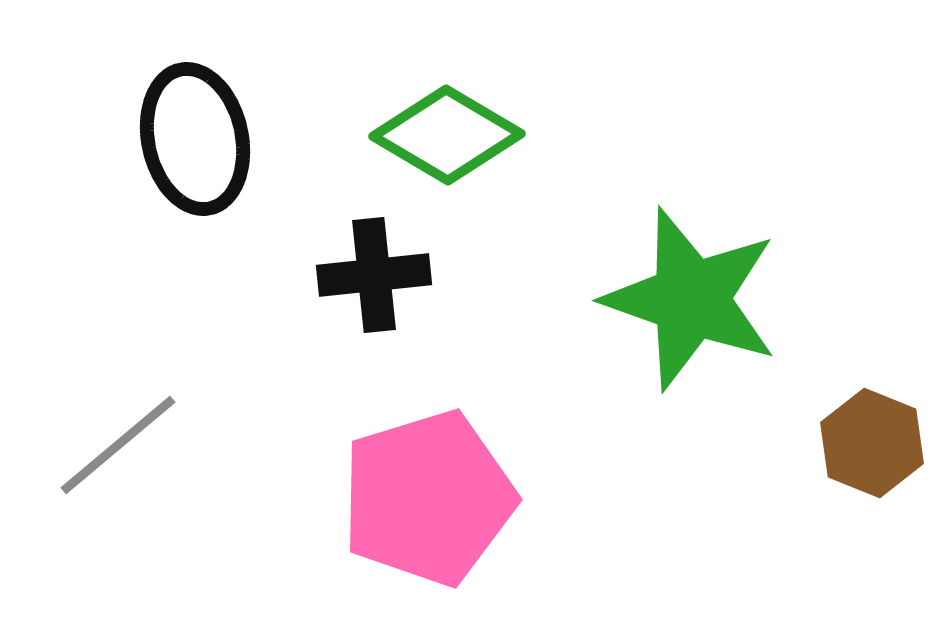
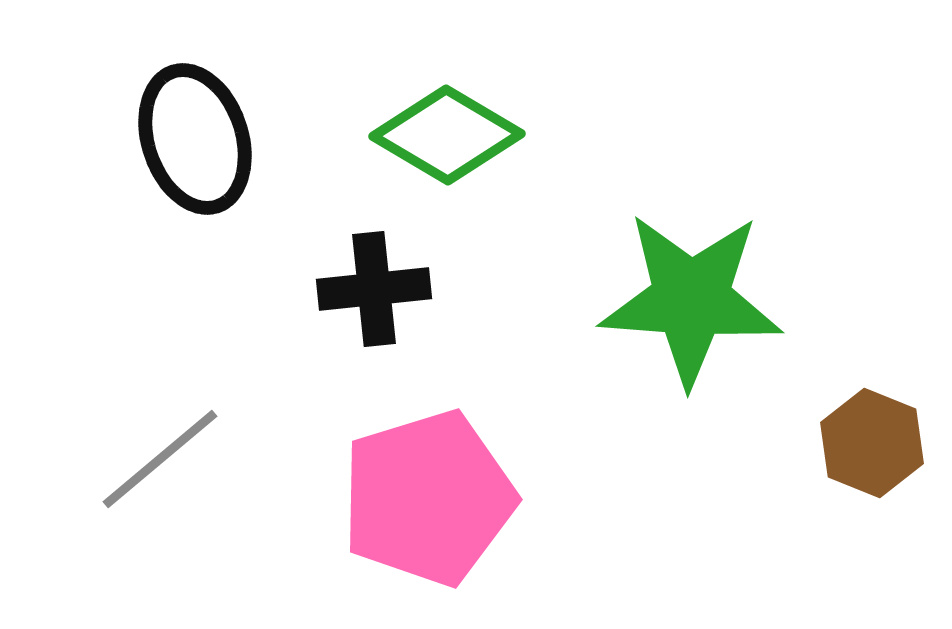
black ellipse: rotated 6 degrees counterclockwise
black cross: moved 14 px down
green star: rotated 15 degrees counterclockwise
gray line: moved 42 px right, 14 px down
